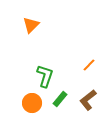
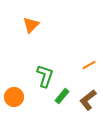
orange line: rotated 16 degrees clockwise
green rectangle: moved 2 px right, 3 px up
orange circle: moved 18 px left, 6 px up
